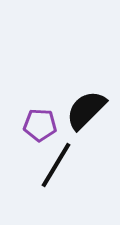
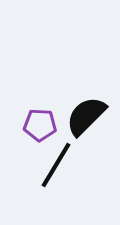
black semicircle: moved 6 px down
